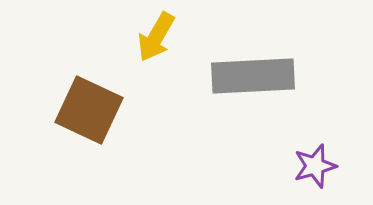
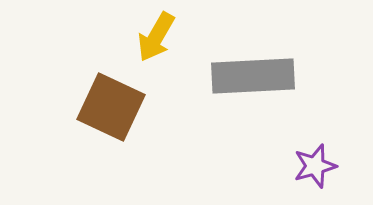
brown square: moved 22 px right, 3 px up
